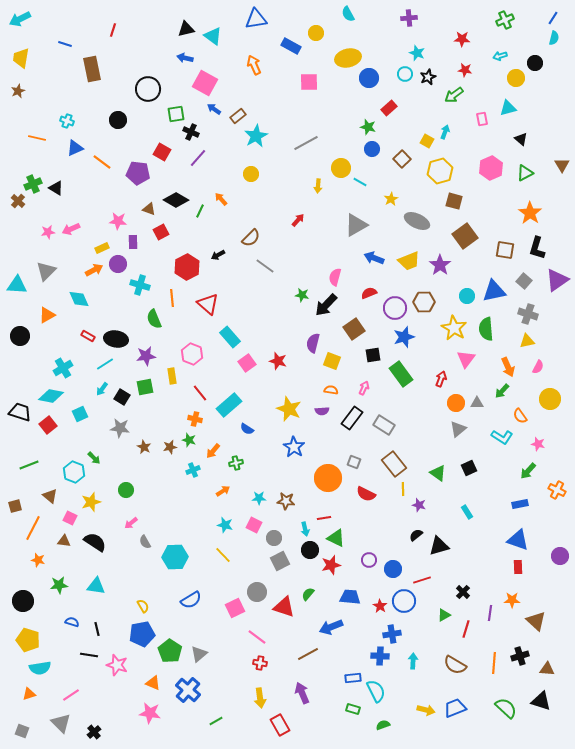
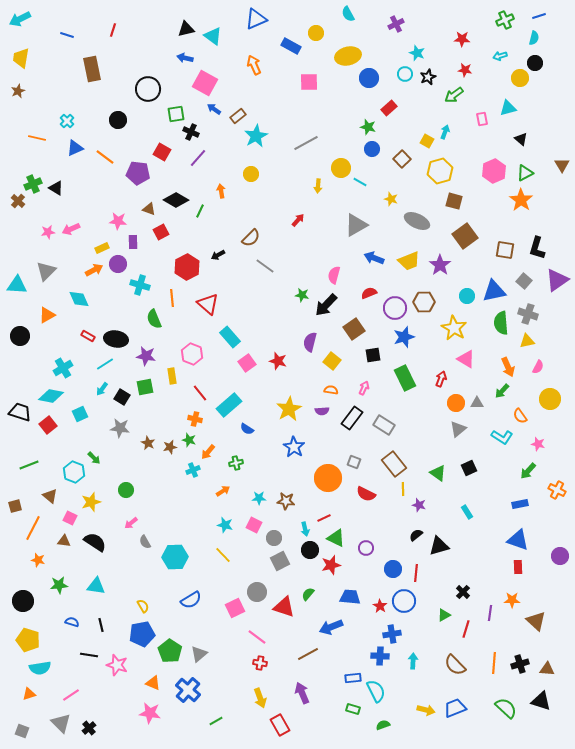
purple cross at (409, 18): moved 13 px left, 6 px down; rotated 21 degrees counterclockwise
blue line at (553, 18): moved 14 px left, 2 px up; rotated 40 degrees clockwise
blue triangle at (256, 19): rotated 15 degrees counterclockwise
cyan semicircle at (554, 38): moved 20 px left
blue line at (65, 44): moved 2 px right, 9 px up
yellow ellipse at (348, 58): moved 2 px up
yellow circle at (516, 78): moved 4 px right
cyan cross at (67, 121): rotated 24 degrees clockwise
orange line at (102, 162): moved 3 px right, 5 px up
pink hexagon at (491, 168): moved 3 px right, 3 px down
orange arrow at (221, 199): moved 8 px up; rotated 32 degrees clockwise
yellow star at (391, 199): rotated 24 degrees counterclockwise
orange star at (530, 213): moved 9 px left, 13 px up
pink semicircle at (335, 277): moved 1 px left, 2 px up
green semicircle at (486, 329): moved 15 px right, 6 px up
purple semicircle at (313, 343): moved 3 px left, 1 px up
purple star at (146, 356): rotated 18 degrees clockwise
pink triangle at (466, 359): rotated 36 degrees counterclockwise
yellow square at (332, 361): rotated 18 degrees clockwise
green rectangle at (401, 374): moved 4 px right, 4 px down; rotated 10 degrees clockwise
yellow star at (289, 409): rotated 20 degrees clockwise
brown star at (144, 447): moved 4 px right, 4 px up
orange arrow at (213, 451): moved 5 px left, 1 px down
red line at (324, 518): rotated 16 degrees counterclockwise
purple circle at (369, 560): moved 3 px left, 12 px up
red line at (422, 580): moved 6 px left, 7 px up; rotated 66 degrees counterclockwise
black line at (97, 629): moved 4 px right, 4 px up
black cross at (520, 656): moved 8 px down
brown semicircle at (455, 665): rotated 15 degrees clockwise
yellow arrow at (260, 698): rotated 12 degrees counterclockwise
black cross at (94, 732): moved 5 px left, 4 px up
